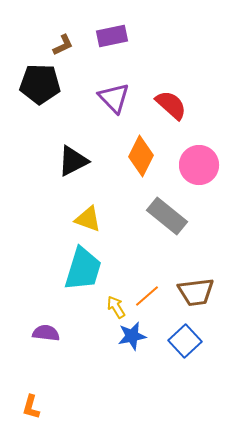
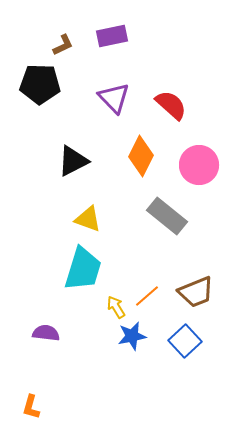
brown trapezoid: rotated 15 degrees counterclockwise
